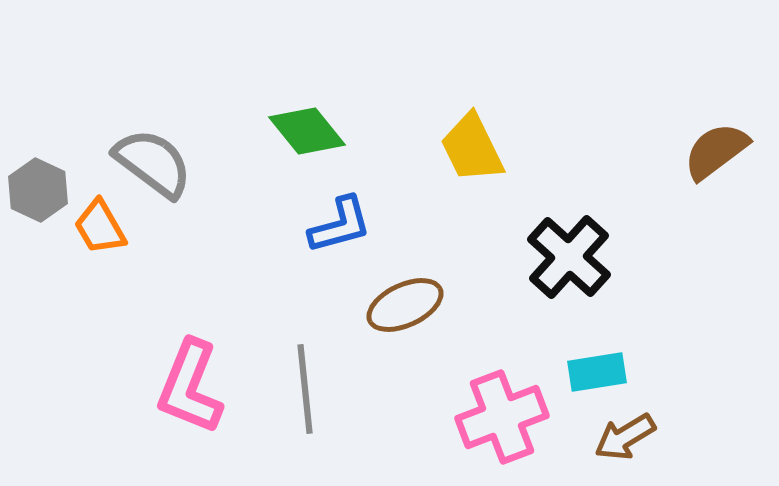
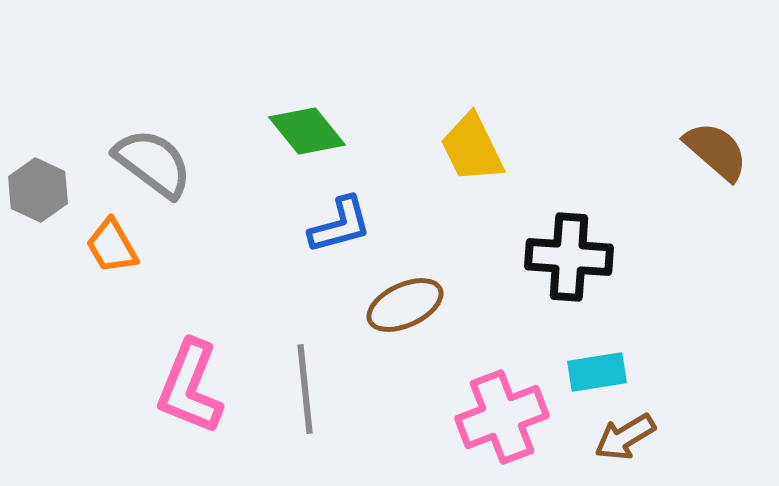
brown semicircle: rotated 78 degrees clockwise
orange trapezoid: moved 12 px right, 19 px down
black cross: rotated 38 degrees counterclockwise
